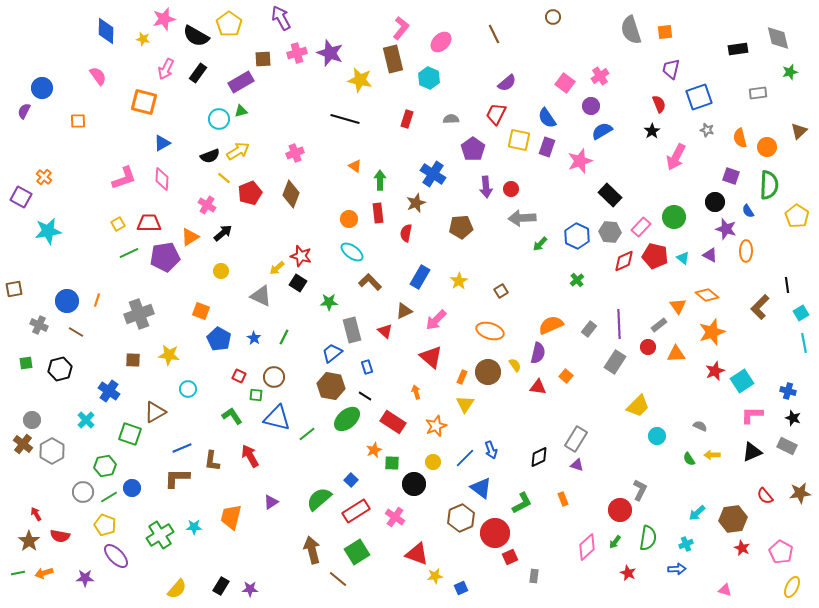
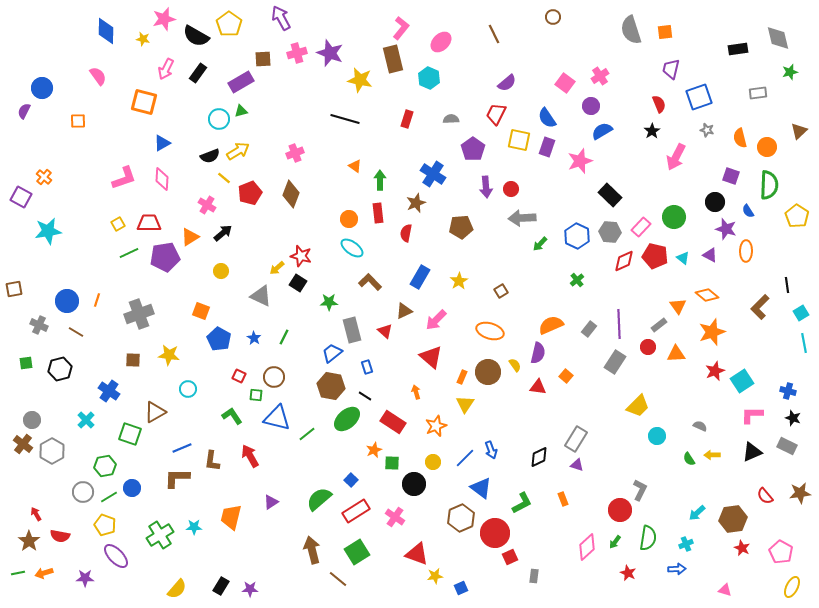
cyan ellipse at (352, 252): moved 4 px up
